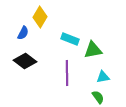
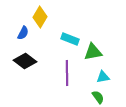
green triangle: moved 2 px down
